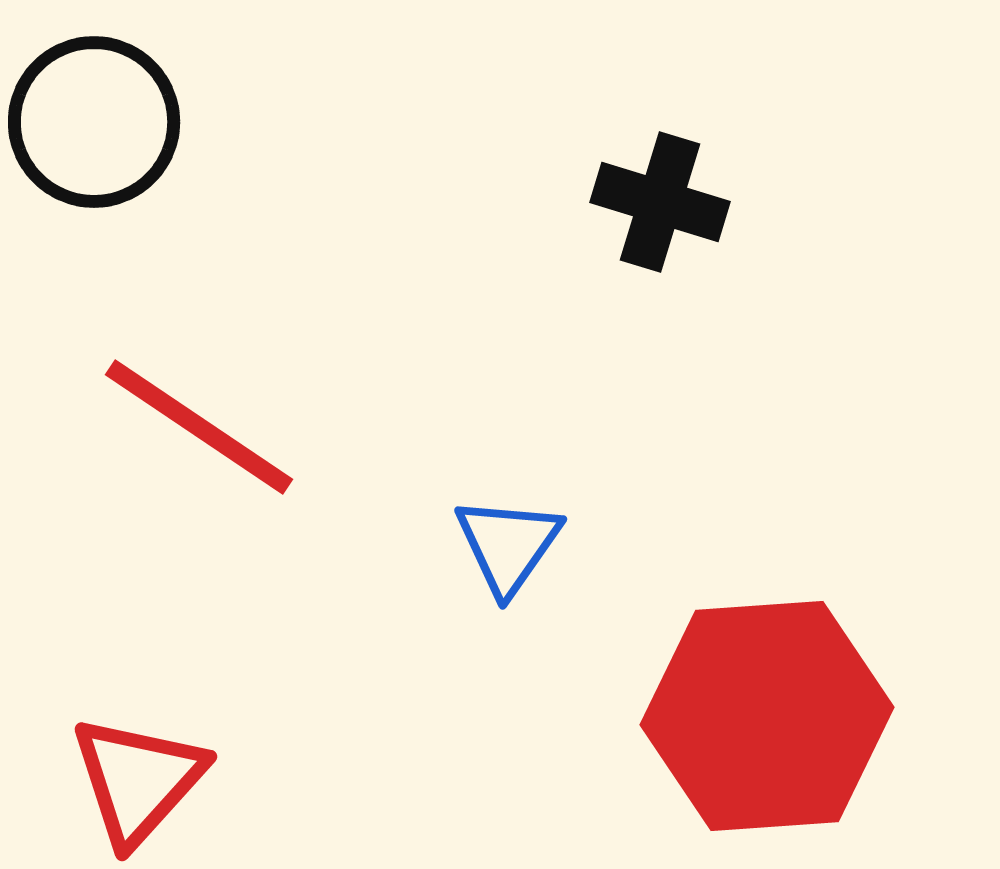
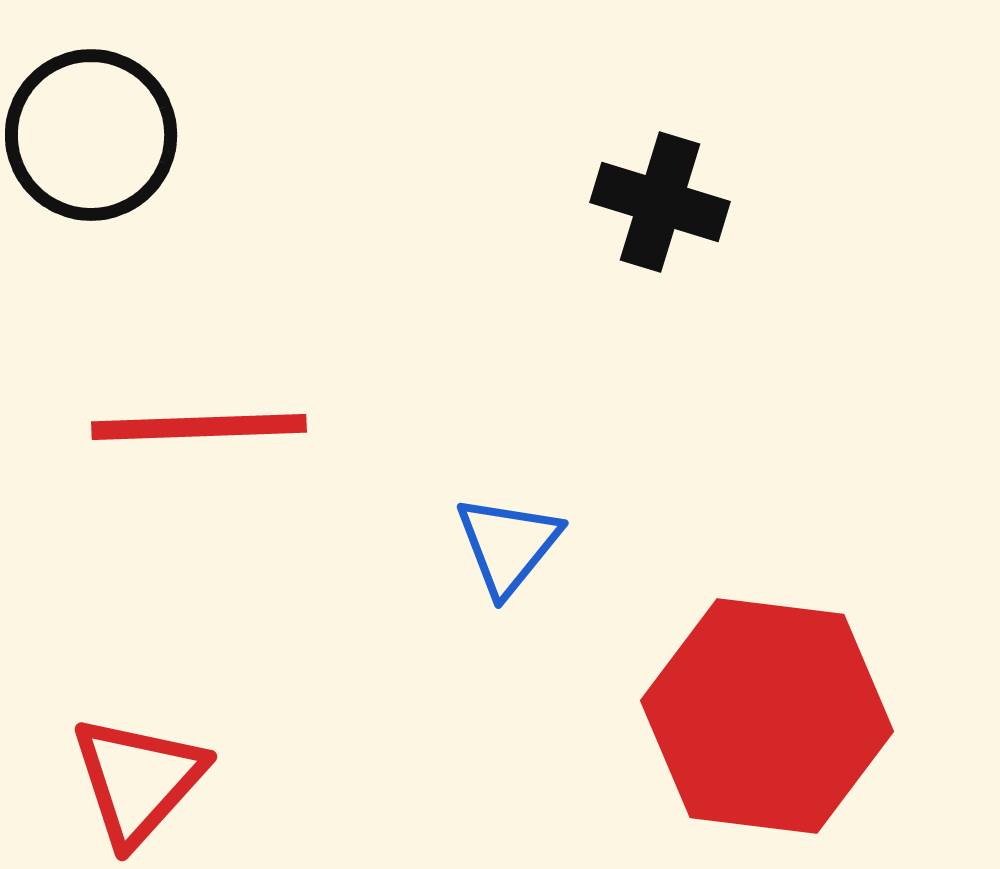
black circle: moved 3 px left, 13 px down
red line: rotated 36 degrees counterclockwise
blue triangle: rotated 4 degrees clockwise
red hexagon: rotated 11 degrees clockwise
